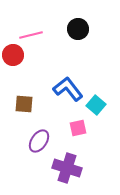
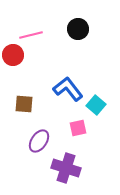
purple cross: moved 1 px left
